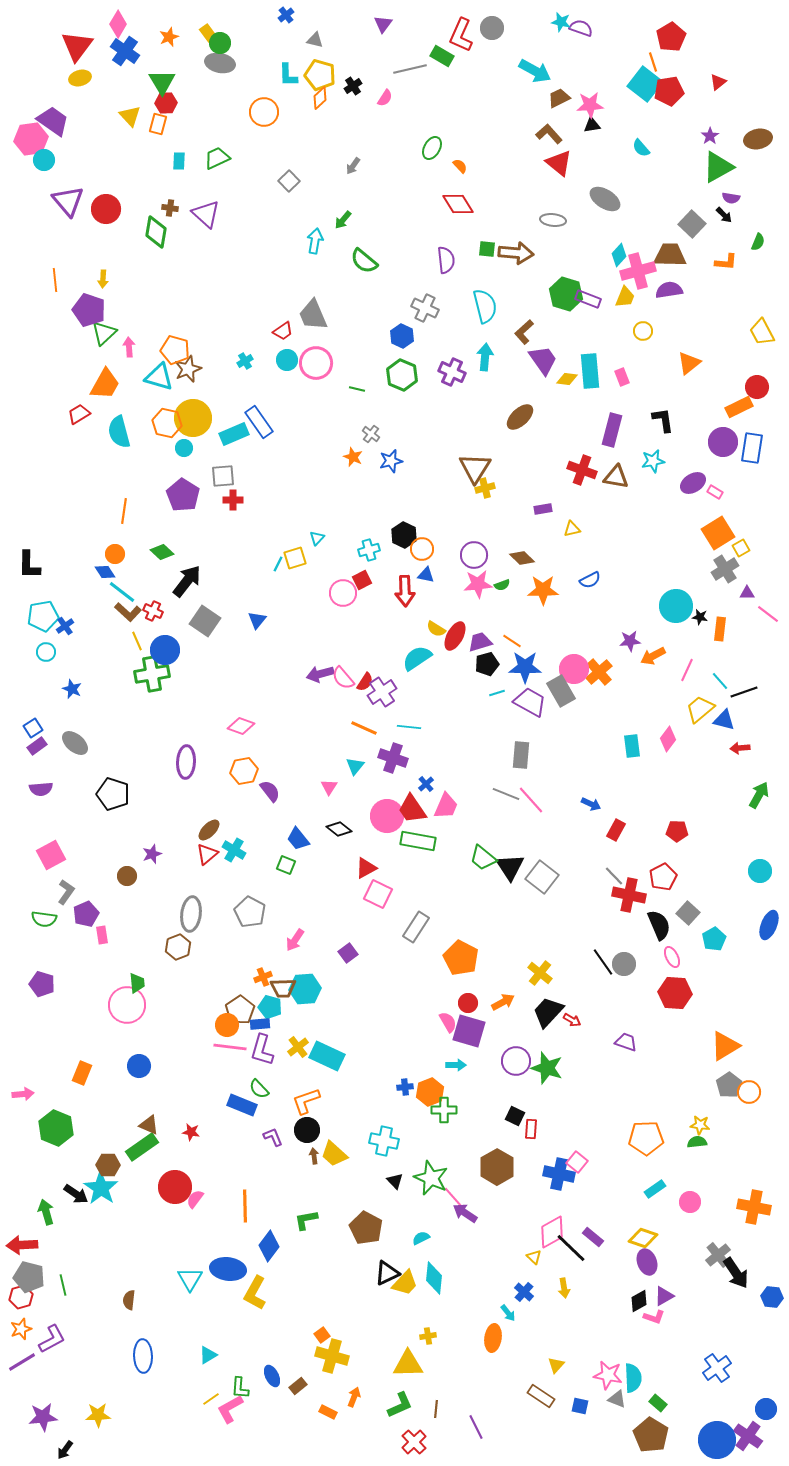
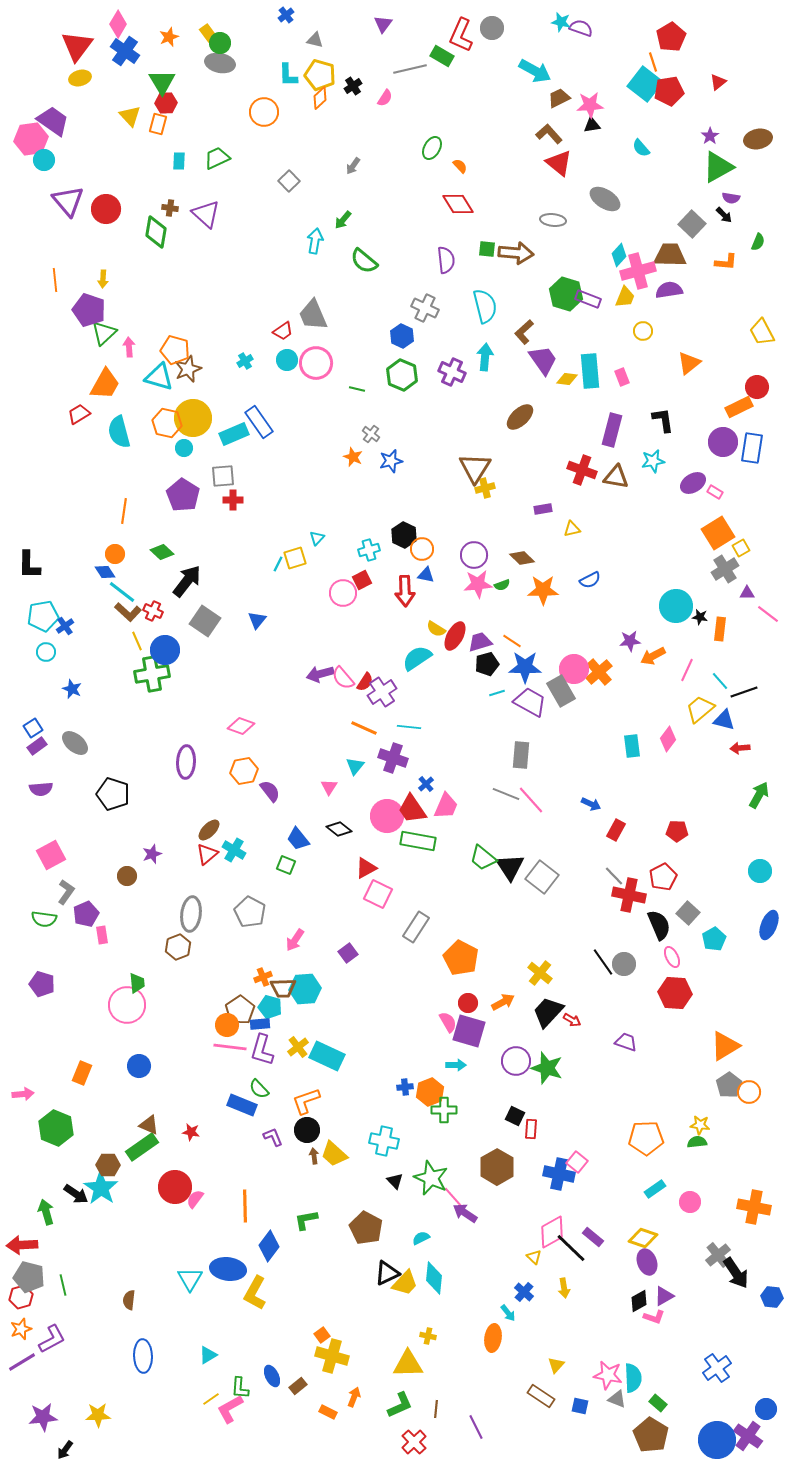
yellow cross at (428, 1336): rotated 21 degrees clockwise
